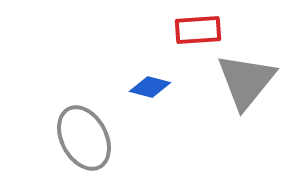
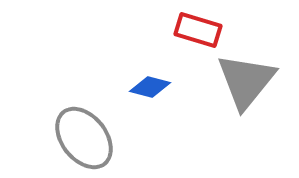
red rectangle: rotated 21 degrees clockwise
gray ellipse: rotated 10 degrees counterclockwise
